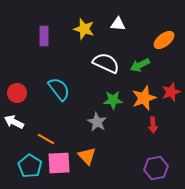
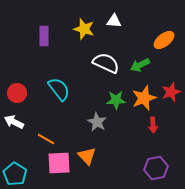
white triangle: moved 4 px left, 3 px up
green star: moved 3 px right
cyan pentagon: moved 15 px left, 8 px down
